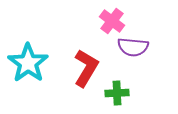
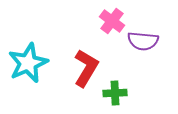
purple semicircle: moved 10 px right, 6 px up
cyan star: rotated 12 degrees clockwise
green cross: moved 2 px left
